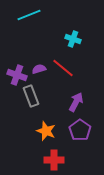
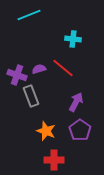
cyan cross: rotated 14 degrees counterclockwise
